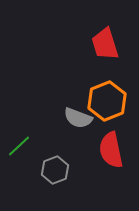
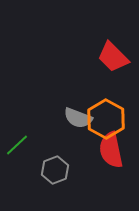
red trapezoid: moved 8 px right, 13 px down; rotated 28 degrees counterclockwise
orange hexagon: moved 1 px left, 18 px down; rotated 9 degrees counterclockwise
green line: moved 2 px left, 1 px up
